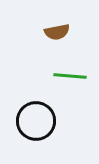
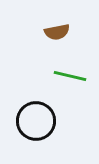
green line: rotated 8 degrees clockwise
